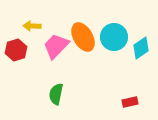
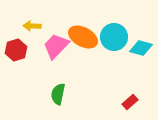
orange ellipse: rotated 32 degrees counterclockwise
cyan diamond: rotated 50 degrees clockwise
green semicircle: moved 2 px right
red rectangle: rotated 28 degrees counterclockwise
